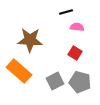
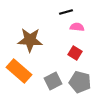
gray square: moved 2 px left
